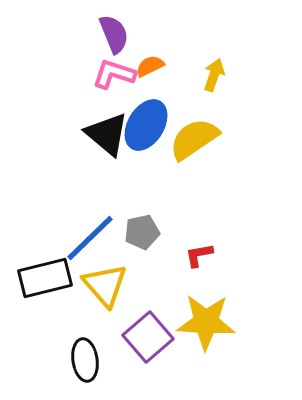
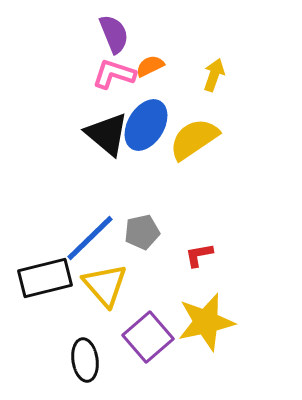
yellow star: rotated 16 degrees counterclockwise
